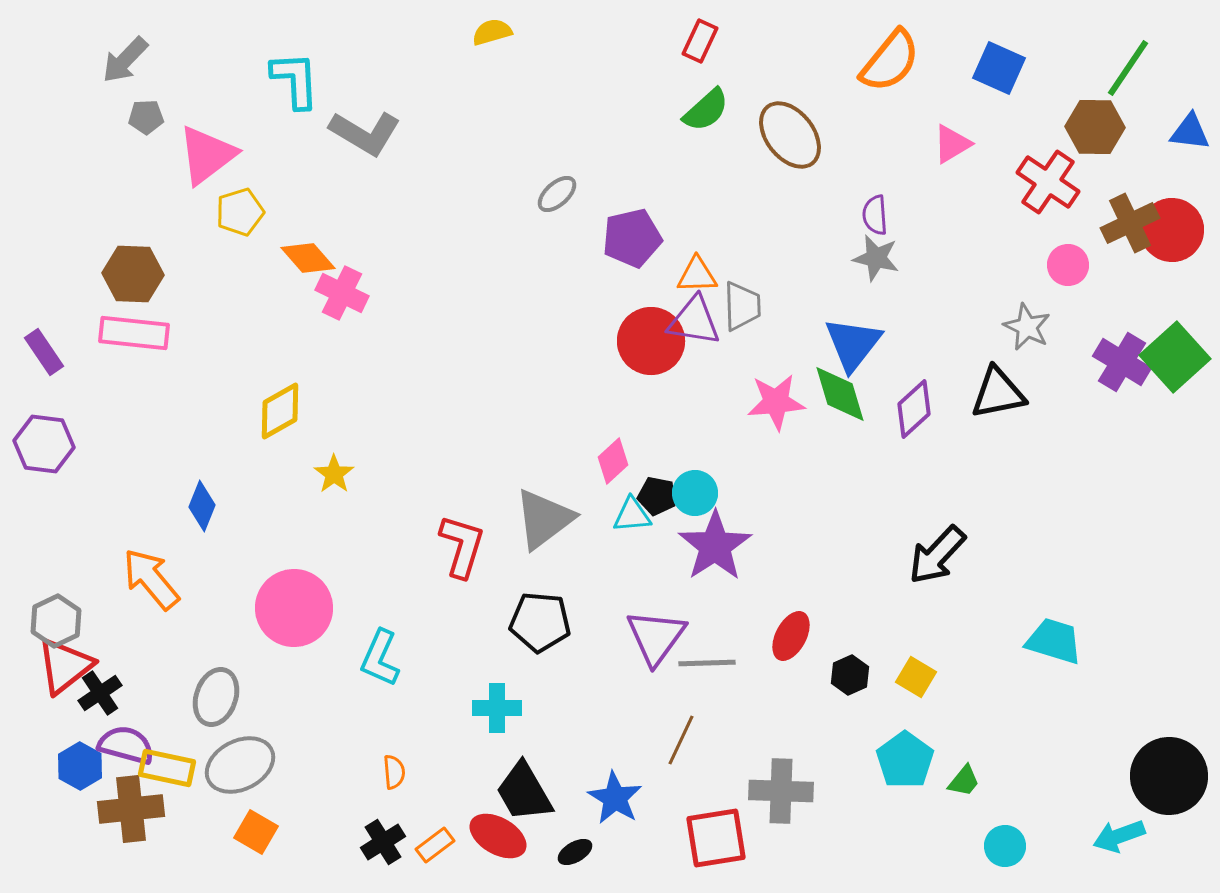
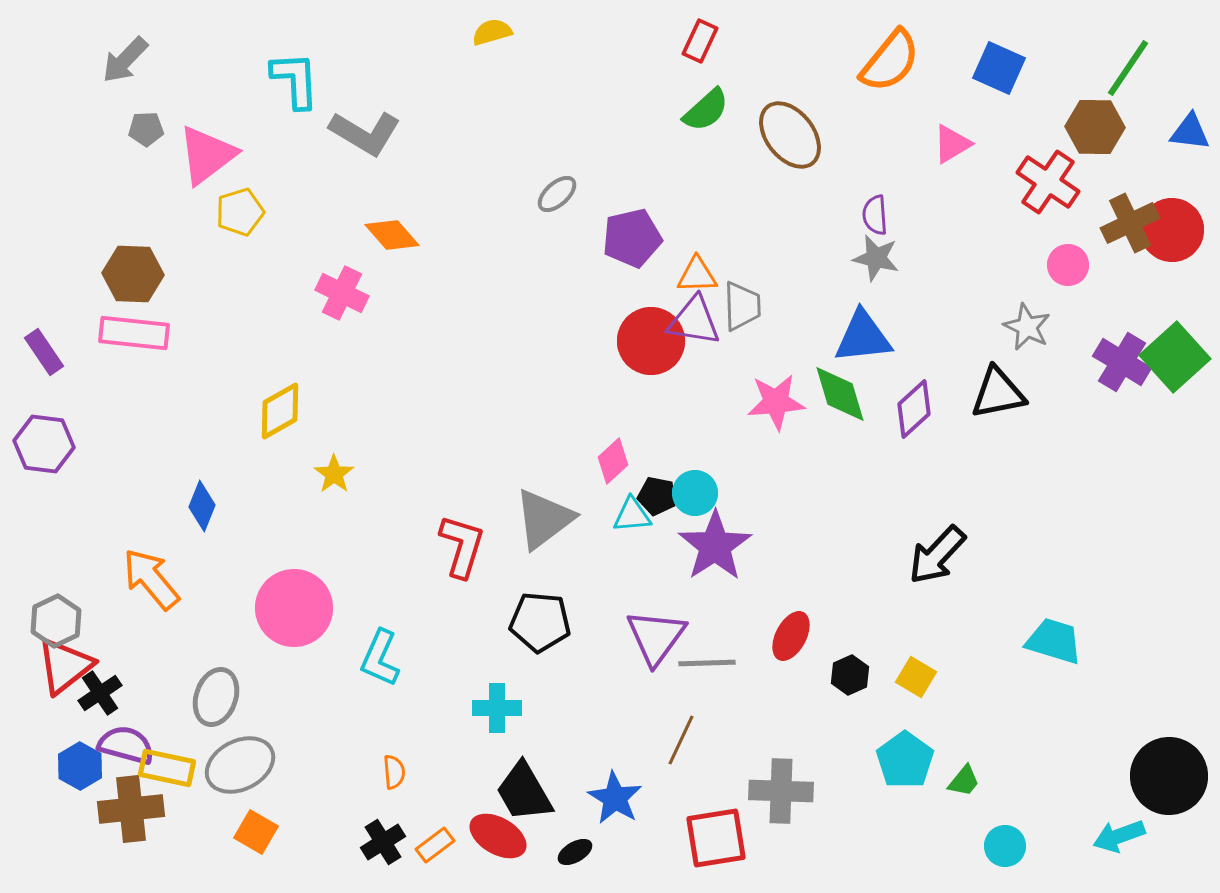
gray pentagon at (146, 117): moved 12 px down
orange diamond at (308, 258): moved 84 px right, 23 px up
blue triangle at (853, 344): moved 10 px right, 7 px up; rotated 46 degrees clockwise
